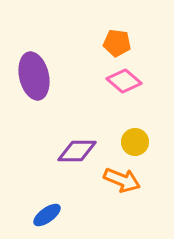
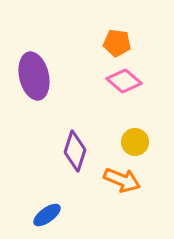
purple diamond: moved 2 px left; rotated 72 degrees counterclockwise
